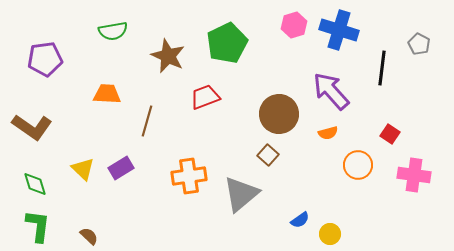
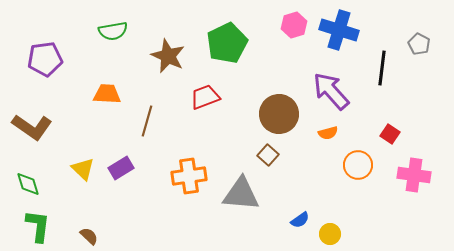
green diamond: moved 7 px left
gray triangle: rotated 45 degrees clockwise
